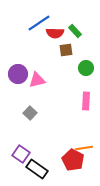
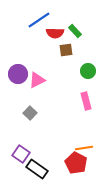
blue line: moved 3 px up
green circle: moved 2 px right, 3 px down
pink triangle: rotated 12 degrees counterclockwise
pink rectangle: rotated 18 degrees counterclockwise
red pentagon: moved 3 px right, 3 px down
